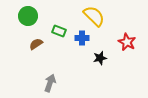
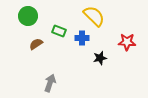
red star: rotated 24 degrees counterclockwise
